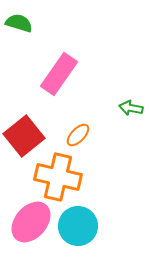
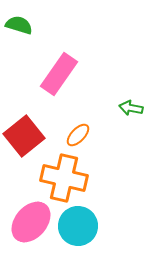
green semicircle: moved 2 px down
orange cross: moved 6 px right, 1 px down
